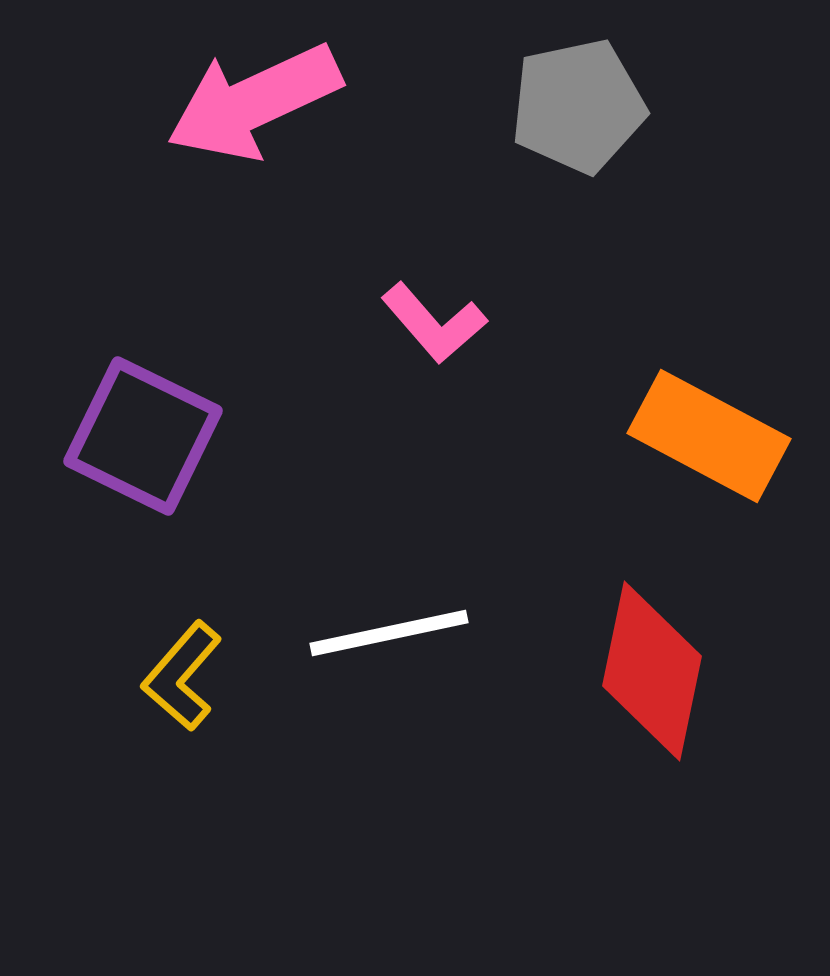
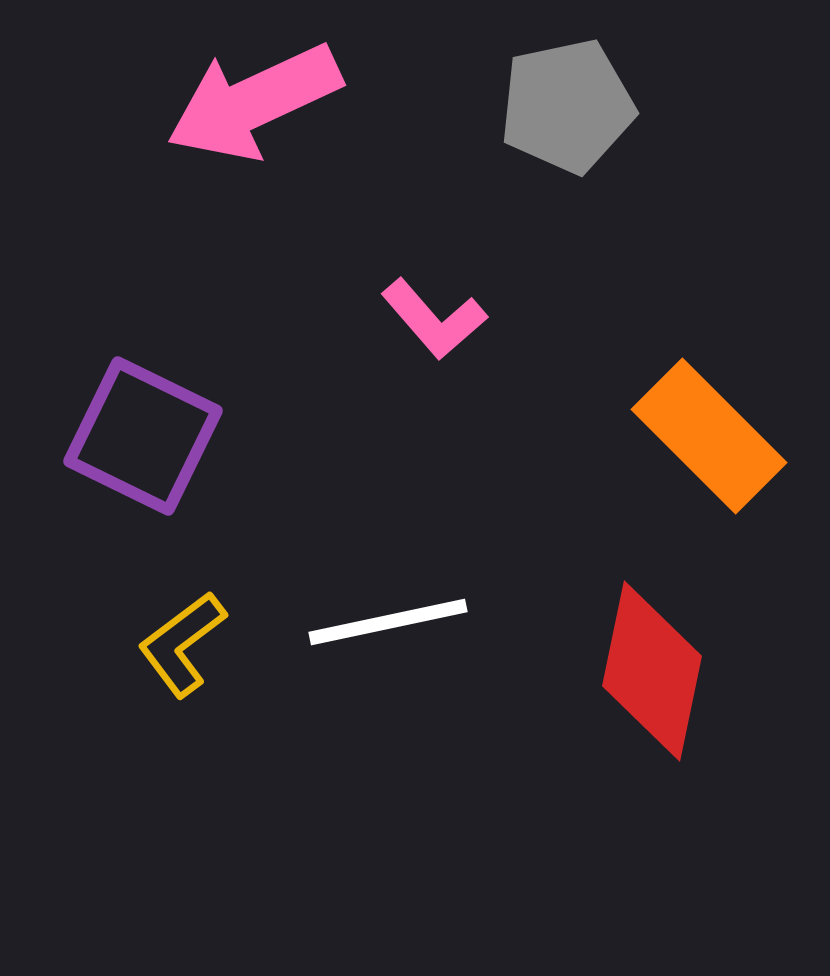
gray pentagon: moved 11 px left
pink L-shape: moved 4 px up
orange rectangle: rotated 17 degrees clockwise
white line: moved 1 px left, 11 px up
yellow L-shape: moved 32 px up; rotated 12 degrees clockwise
